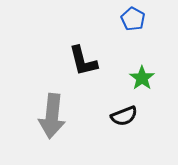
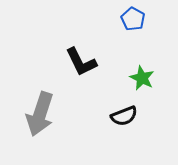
black L-shape: moved 2 px left, 1 px down; rotated 12 degrees counterclockwise
green star: rotated 10 degrees counterclockwise
gray arrow: moved 12 px left, 2 px up; rotated 12 degrees clockwise
